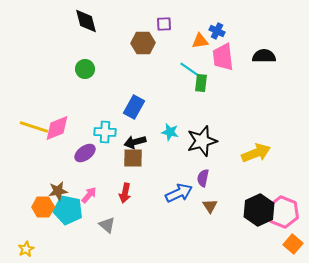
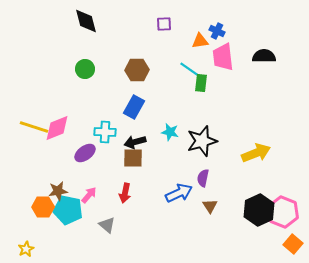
brown hexagon: moved 6 px left, 27 px down
